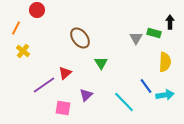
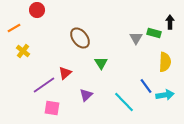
orange line: moved 2 px left; rotated 32 degrees clockwise
pink square: moved 11 px left
